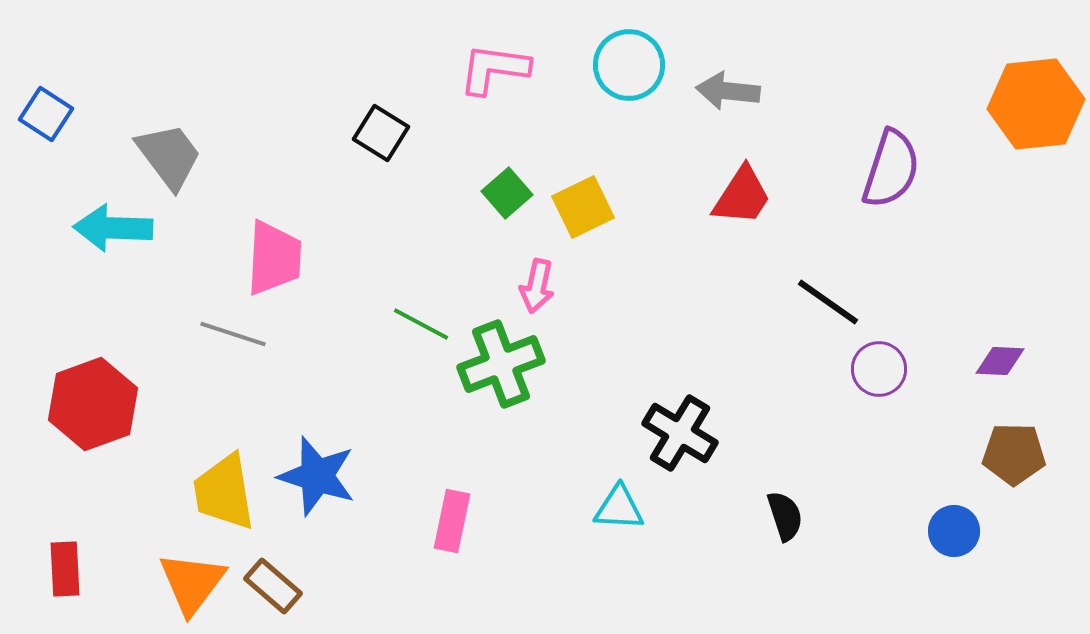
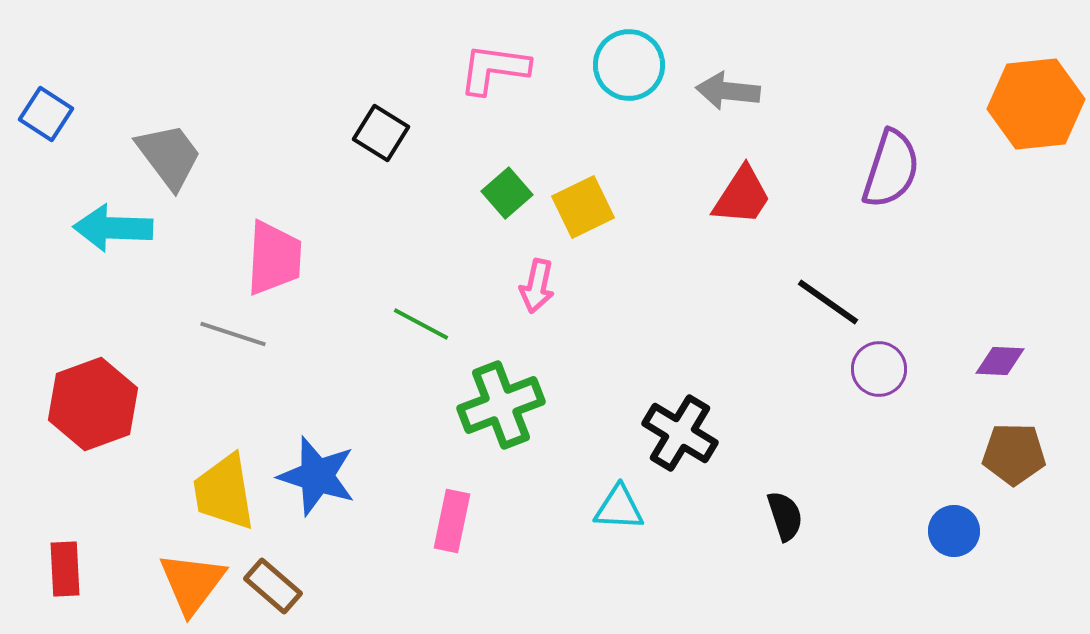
green cross: moved 41 px down
